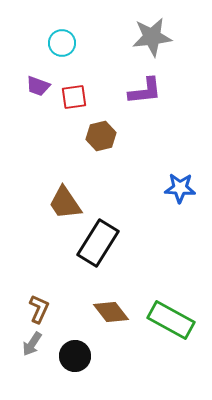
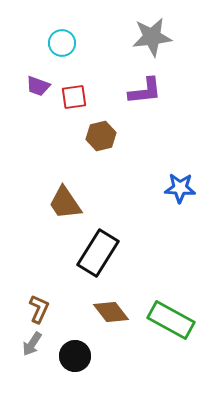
black rectangle: moved 10 px down
